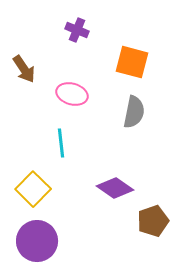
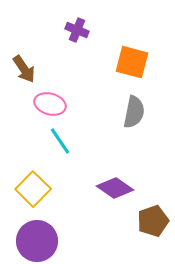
pink ellipse: moved 22 px left, 10 px down
cyan line: moved 1 px left, 2 px up; rotated 28 degrees counterclockwise
